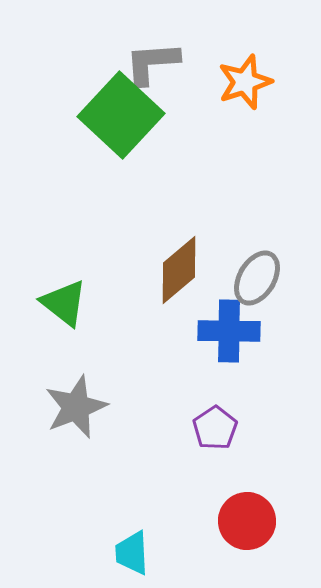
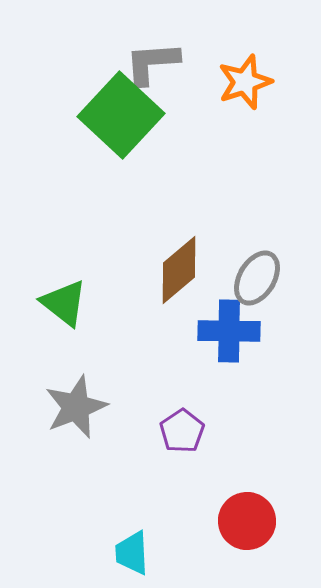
purple pentagon: moved 33 px left, 3 px down
